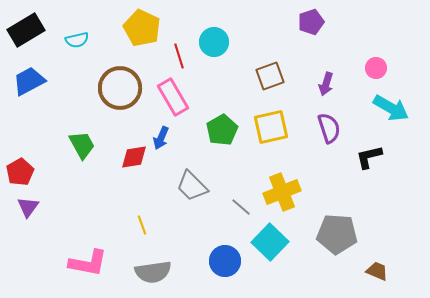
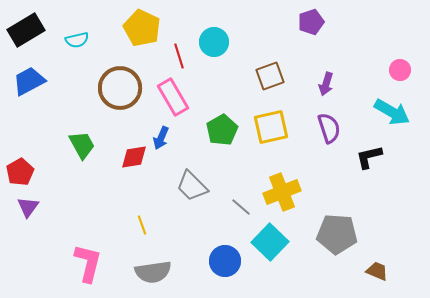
pink circle: moved 24 px right, 2 px down
cyan arrow: moved 1 px right, 4 px down
pink L-shape: rotated 87 degrees counterclockwise
